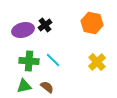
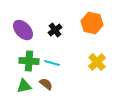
black cross: moved 10 px right, 5 px down
purple ellipse: rotated 60 degrees clockwise
cyan line: moved 1 px left, 3 px down; rotated 28 degrees counterclockwise
brown semicircle: moved 1 px left, 3 px up
